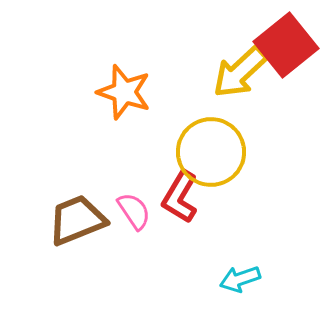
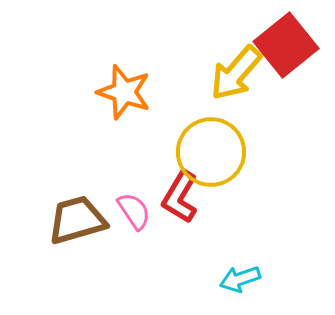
yellow arrow: moved 4 px left, 1 px down; rotated 6 degrees counterclockwise
brown trapezoid: rotated 6 degrees clockwise
